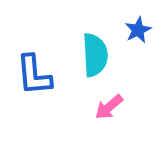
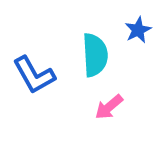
blue L-shape: rotated 24 degrees counterclockwise
